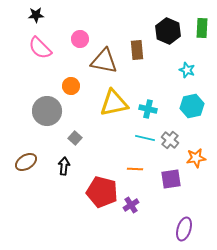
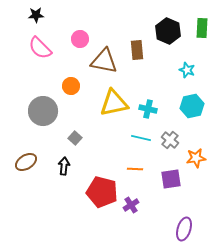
gray circle: moved 4 px left
cyan line: moved 4 px left
